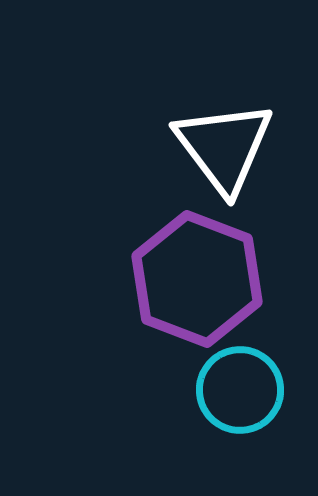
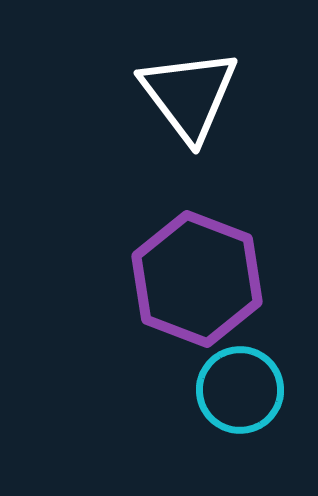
white triangle: moved 35 px left, 52 px up
